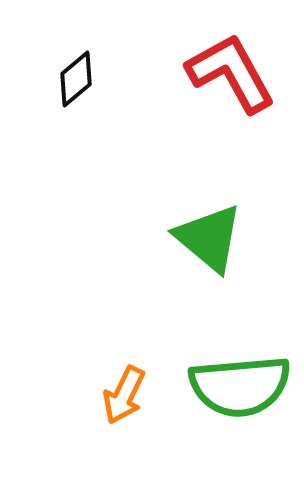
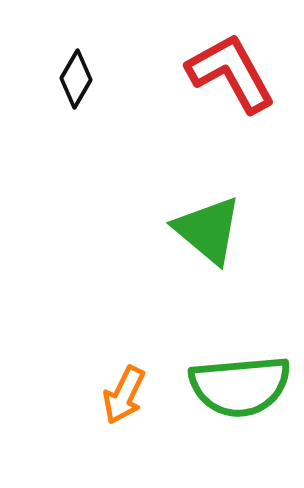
black diamond: rotated 20 degrees counterclockwise
green triangle: moved 1 px left, 8 px up
